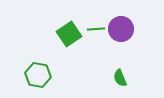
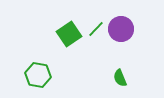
green line: rotated 42 degrees counterclockwise
